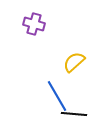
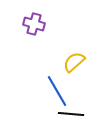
blue line: moved 5 px up
black line: moved 3 px left
